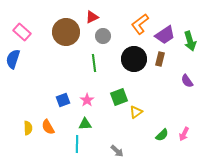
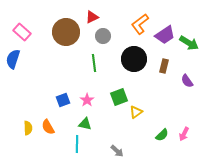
green arrow: moved 1 px left, 2 px down; rotated 42 degrees counterclockwise
brown rectangle: moved 4 px right, 7 px down
green triangle: rotated 16 degrees clockwise
